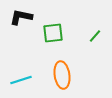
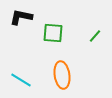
green square: rotated 10 degrees clockwise
cyan line: rotated 50 degrees clockwise
